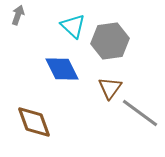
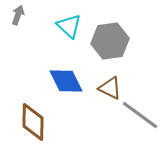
cyan triangle: moved 4 px left
blue diamond: moved 4 px right, 12 px down
brown triangle: rotated 40 degrees counterclockwise
gray line: moved 2 px down
brown diamond: moved 1 px left; rotated 21 degrees clockwise
